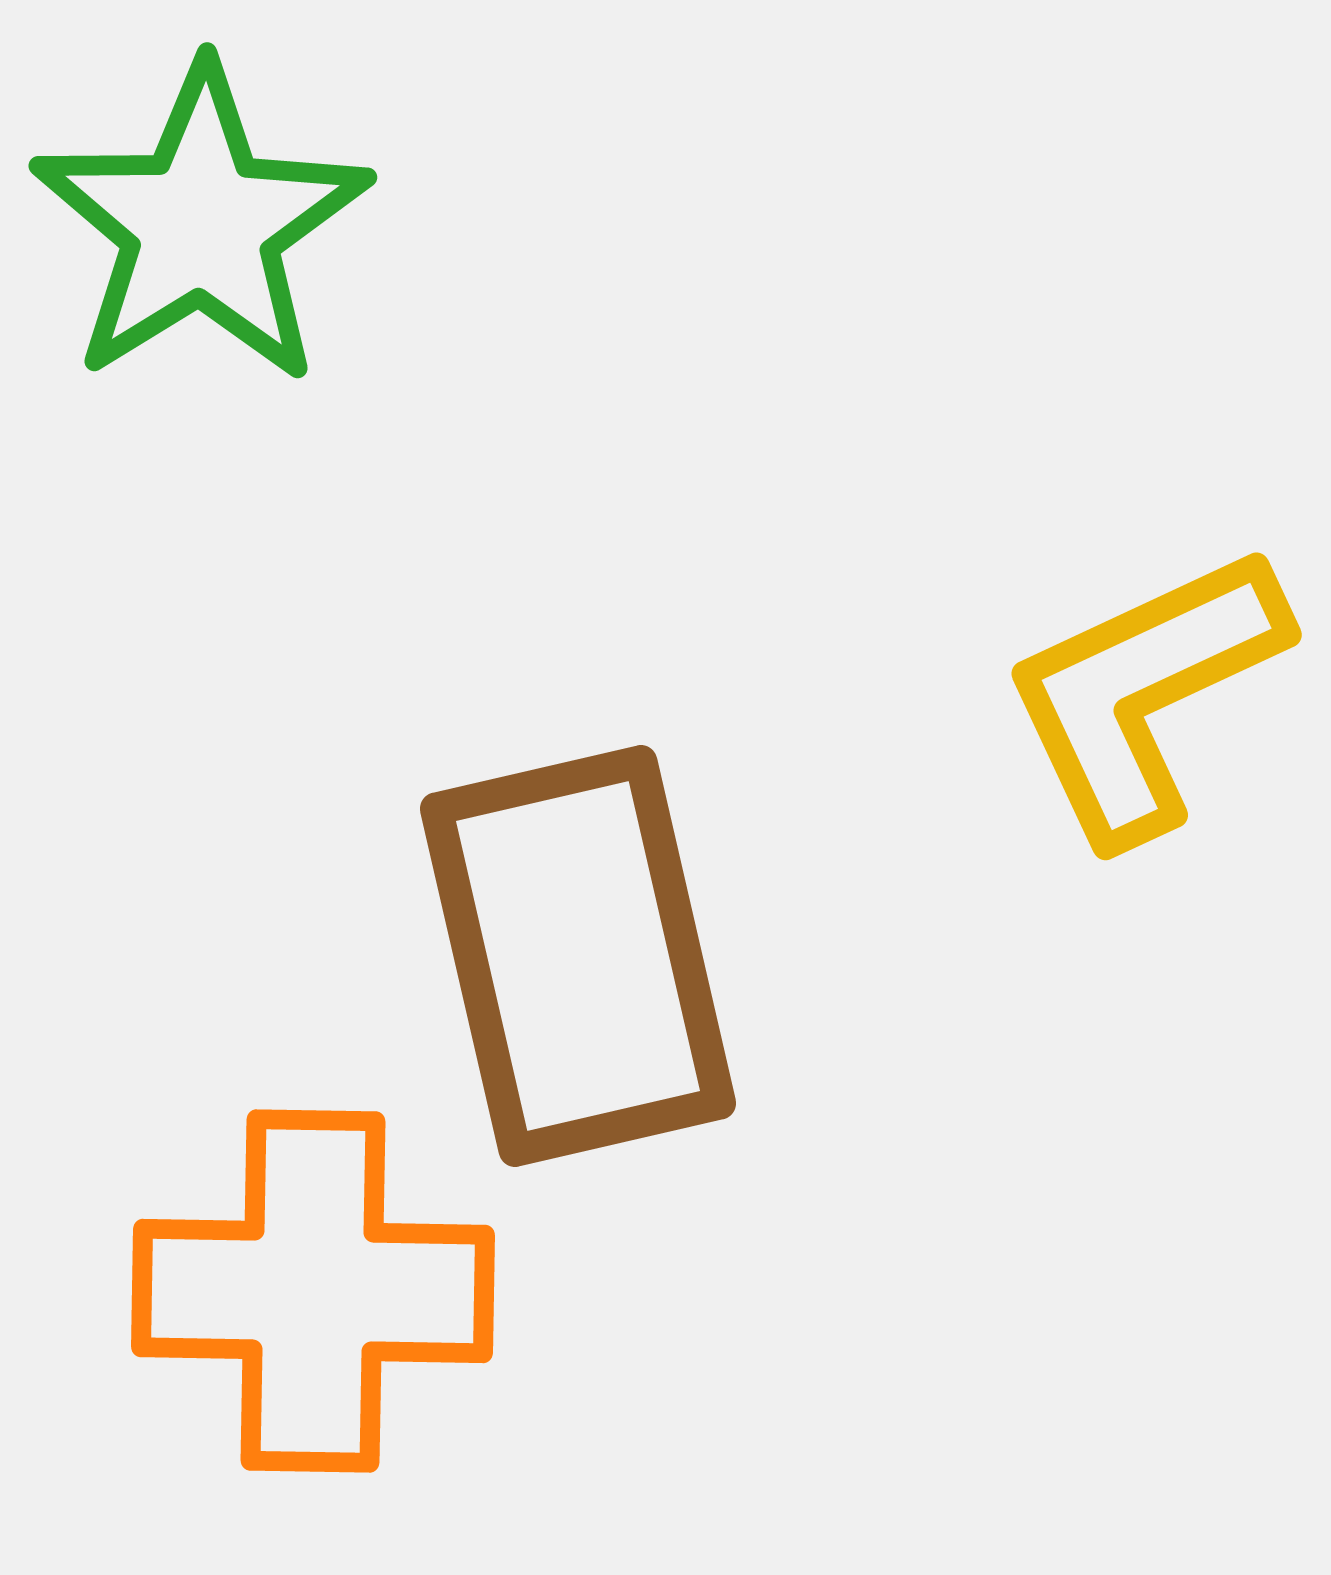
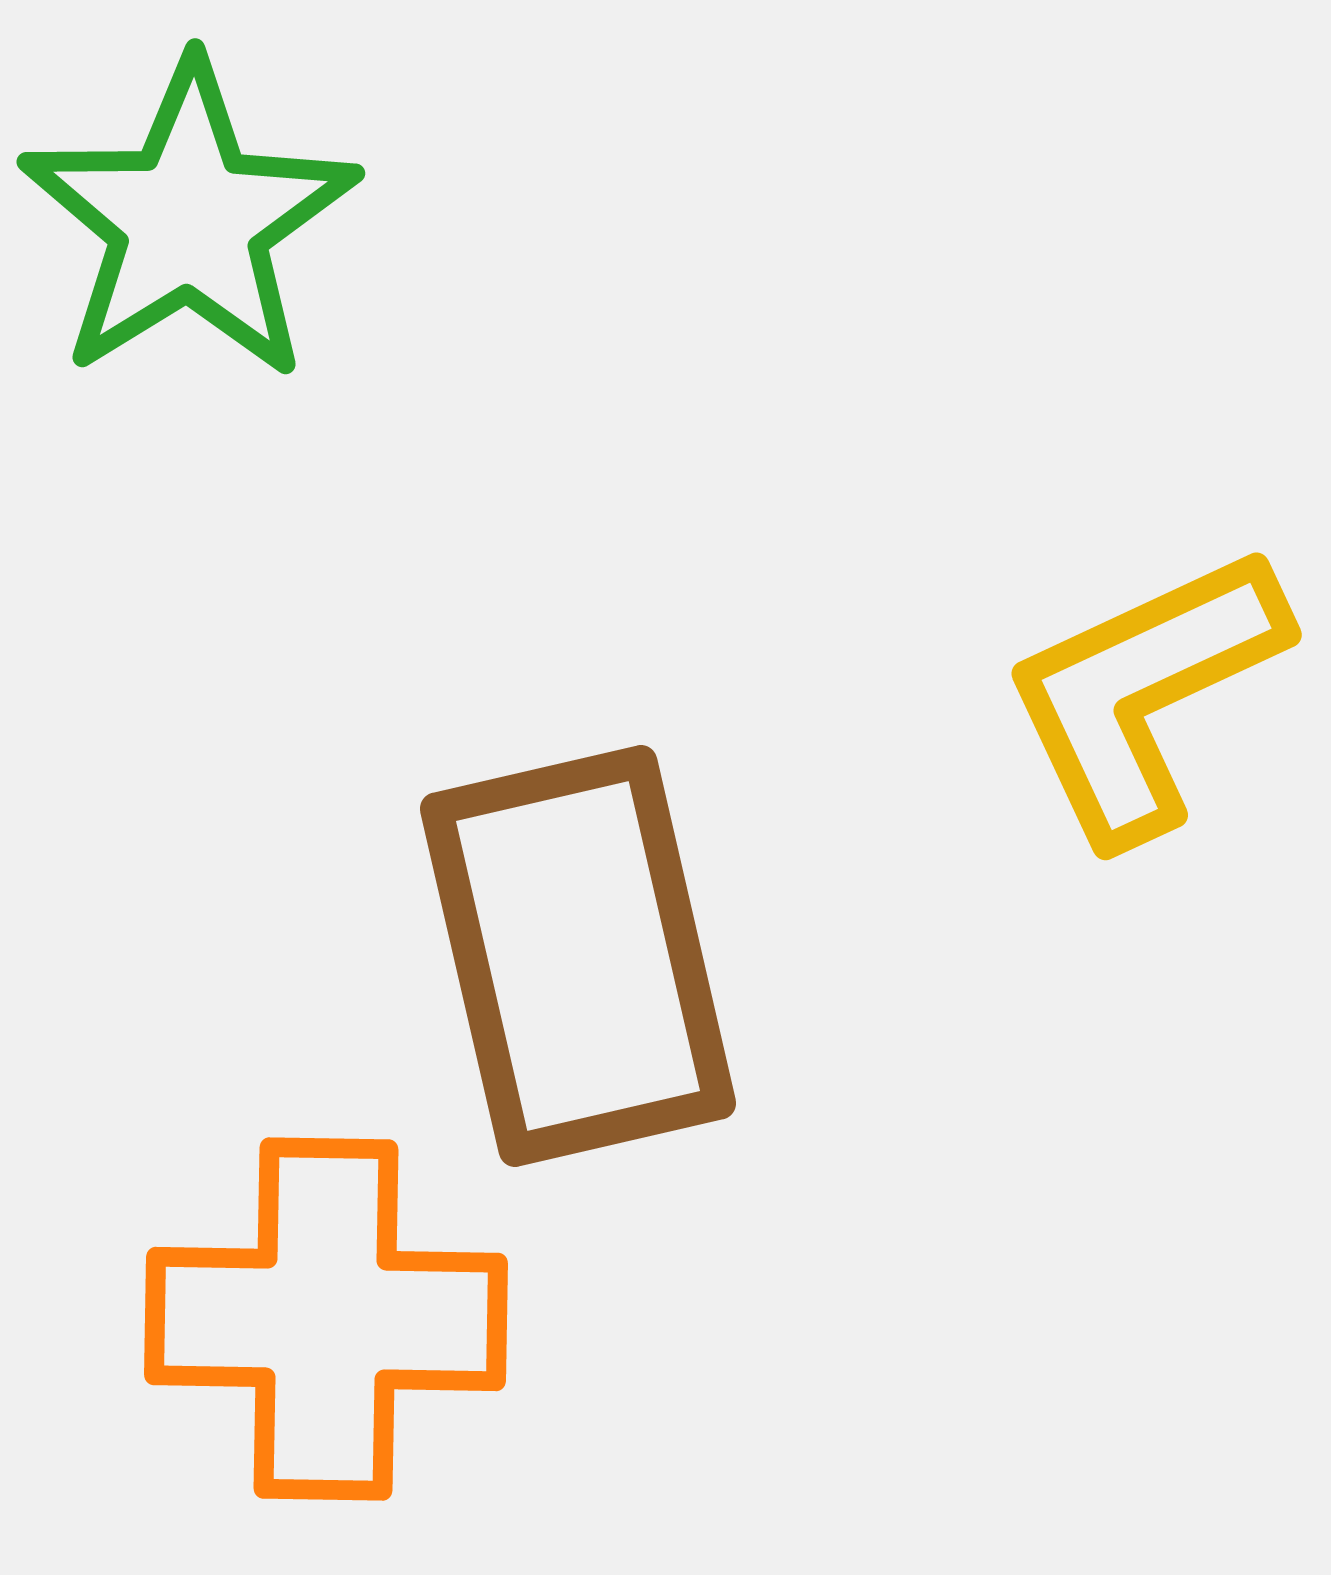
green star: moved 12 px left, 4 px up
orange cross: moved 13 px right, 28 px down
